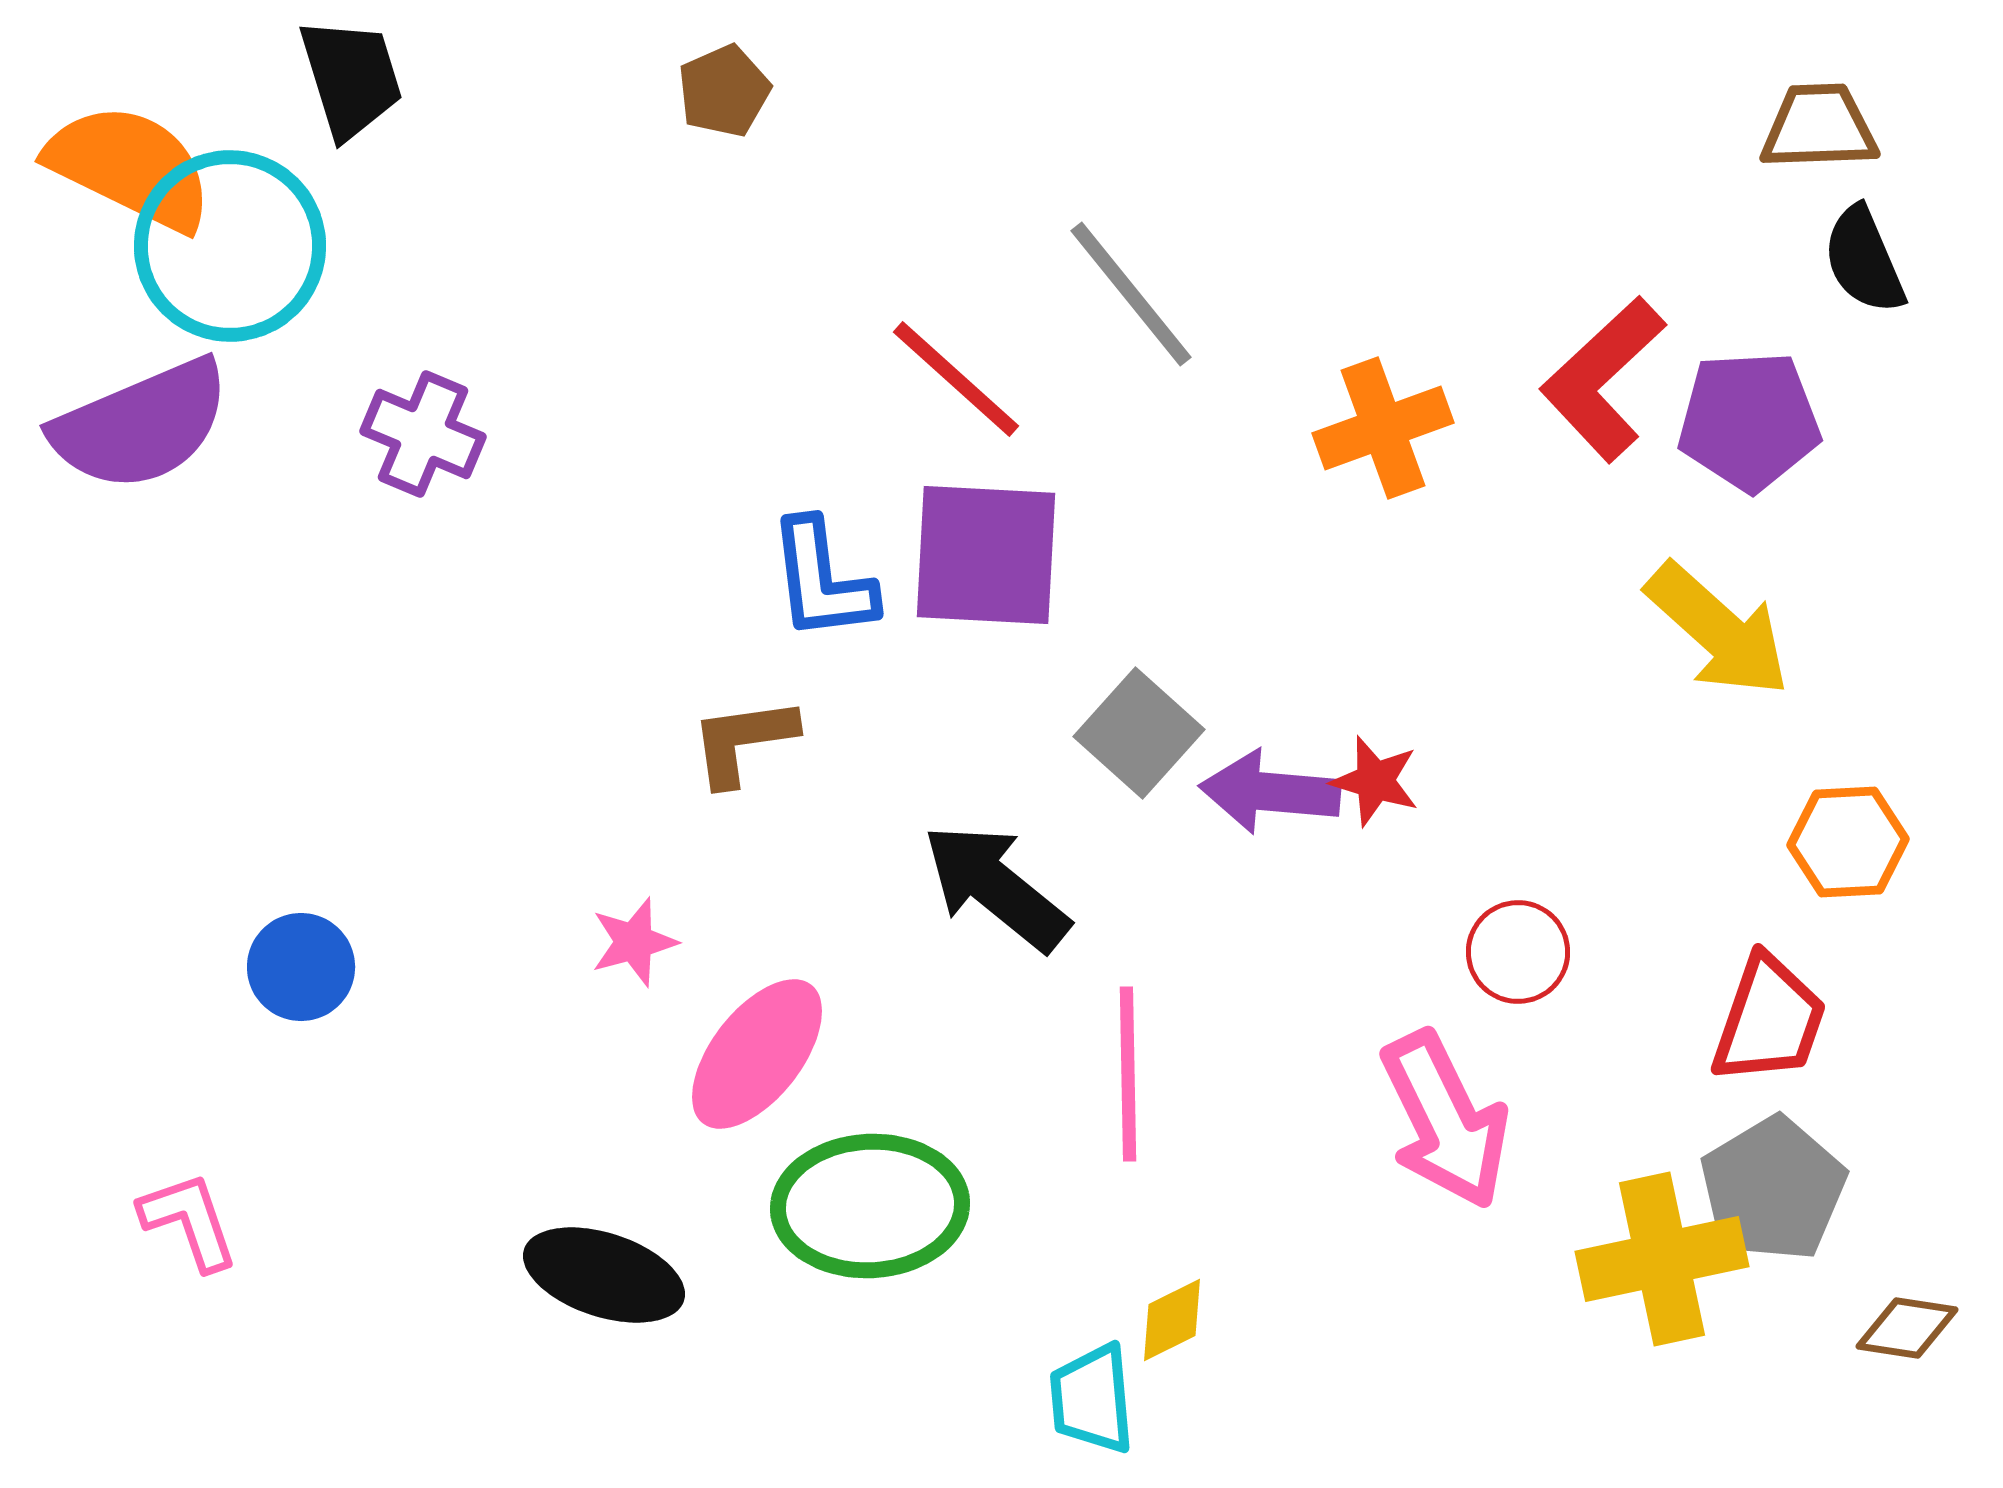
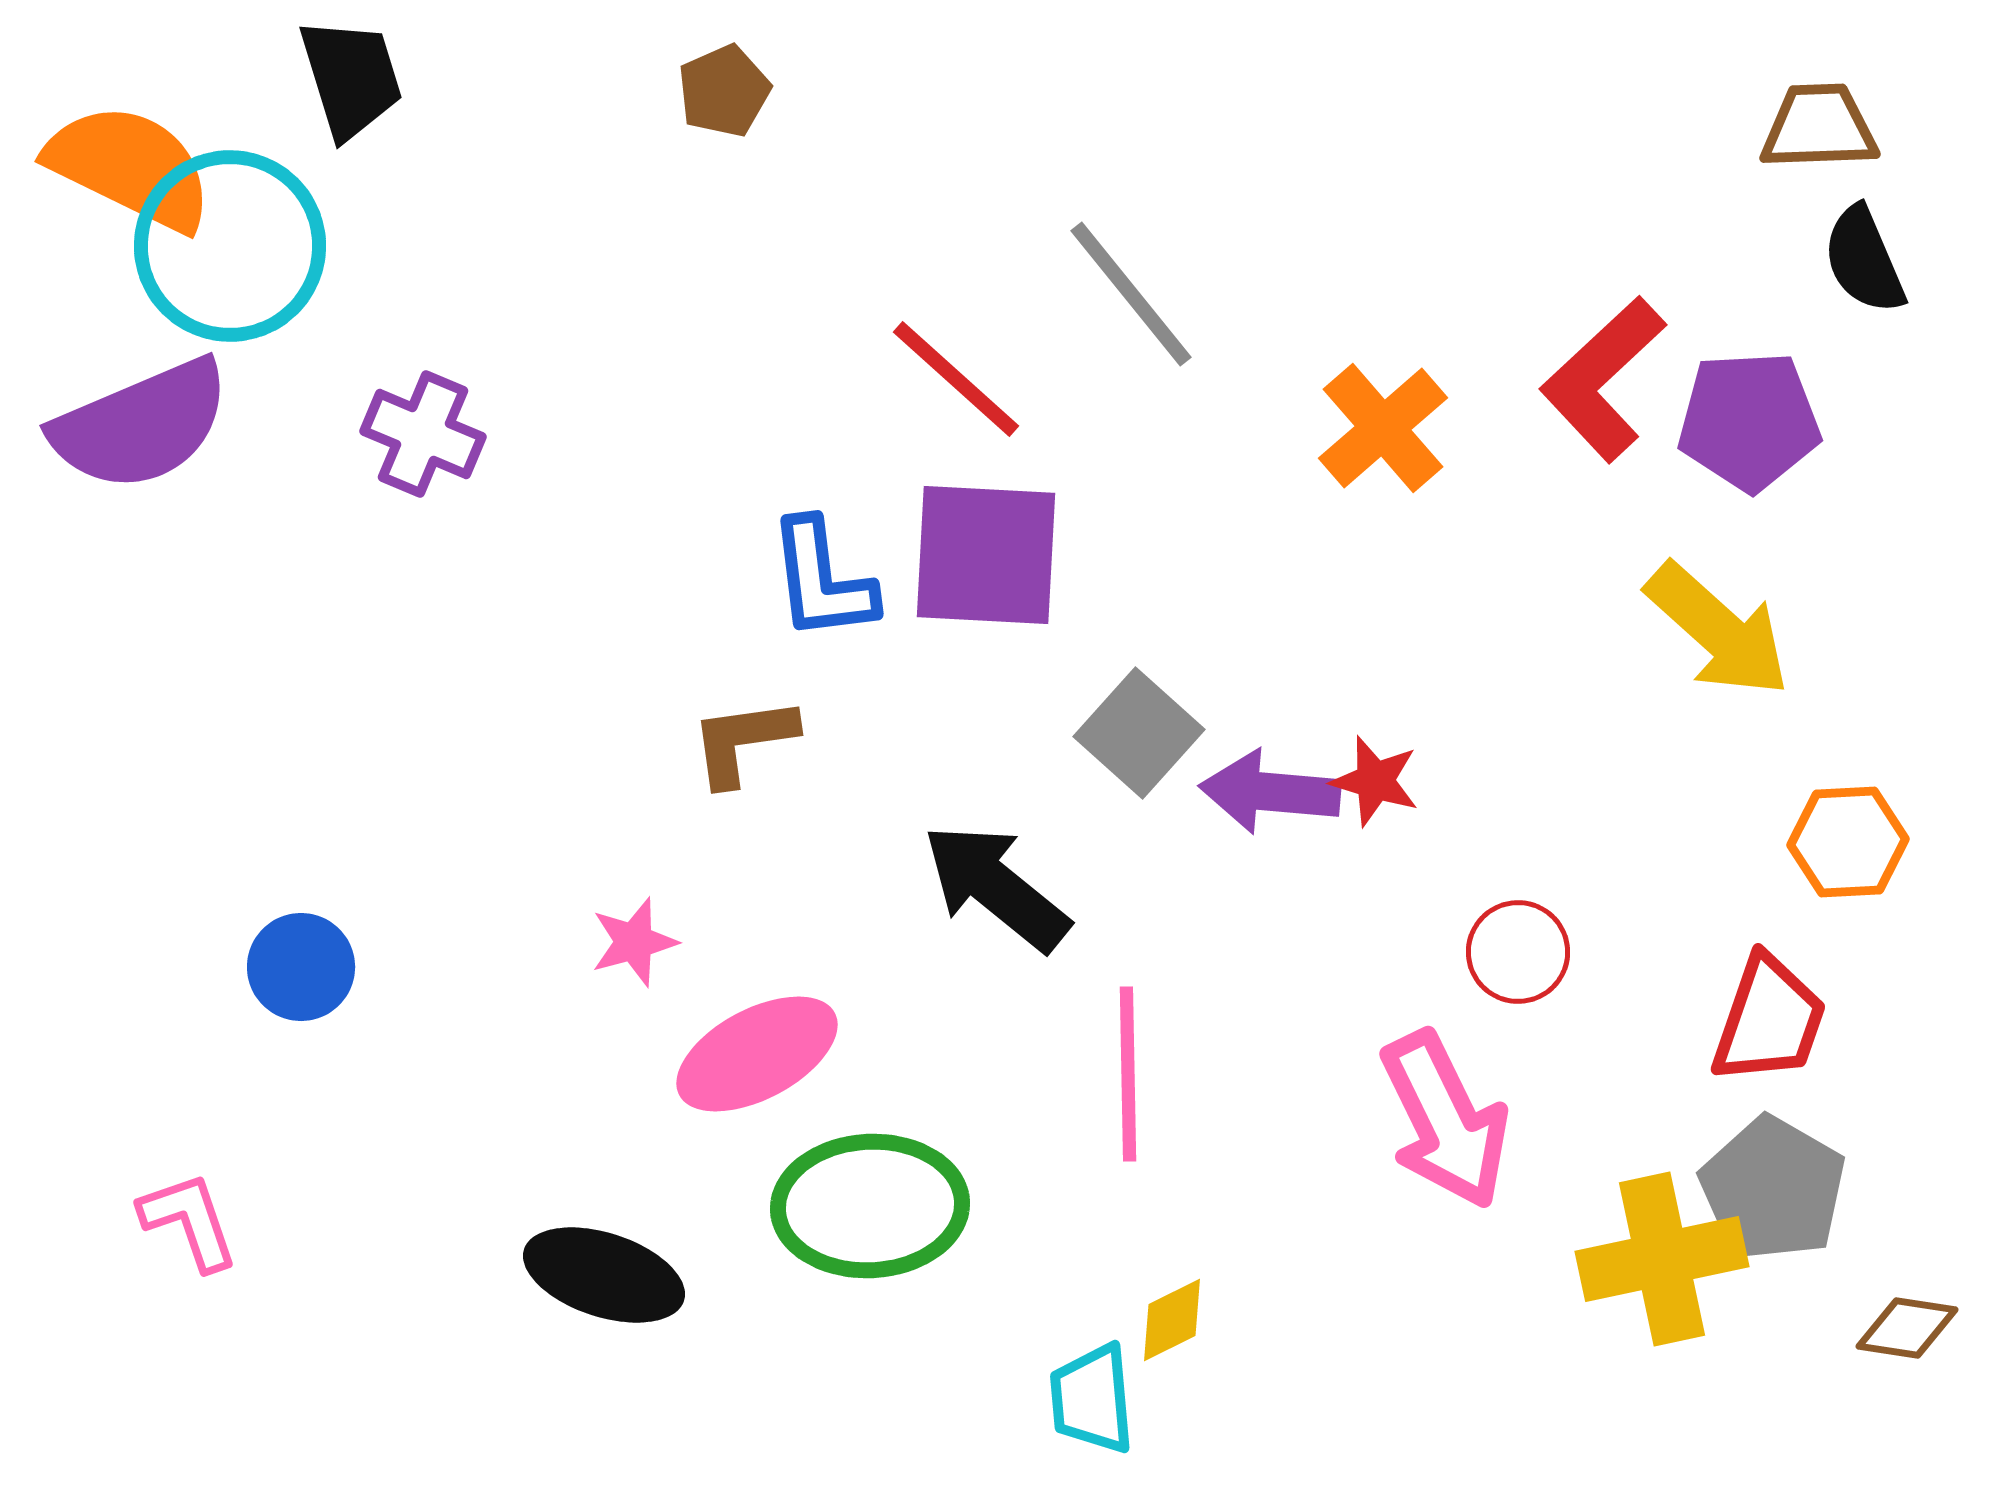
orange cross: rotated 21 degrees counterclockwise
pink ellipse: rotated 24 degrees clockwise
gray pentagon: rotated 11 degrees counterclockwise
